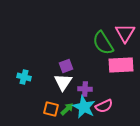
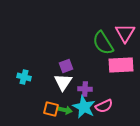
green arrow: moved 2 px left, 1 px down; rotated 56 degrees clockwise
